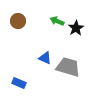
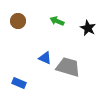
black star: moved 12 px right; rotated 14 degrees counterclockwise
